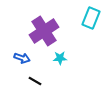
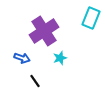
cyan star: rotated 16 degrees counterclockwise
black line: rotated 24 degrees clockwise
